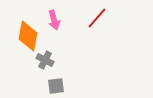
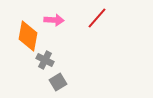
pink arrow: rotated 72 degrees counterclockwise
gray square: moved 2 px right, 4 px up; rotated 24 degrees counterclockwise
